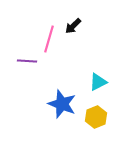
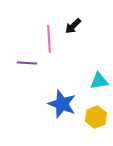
pink line: rotated 20 degrees counterclockwise
purple line: moved 2 px down
cyan triangle: moved 1 px right, 1 px up; rotated 18 degrees clockwise
